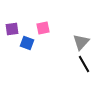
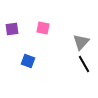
pink square: rotated 24 degrees clockwise
blue square: moved 1 px right, 18 px down
